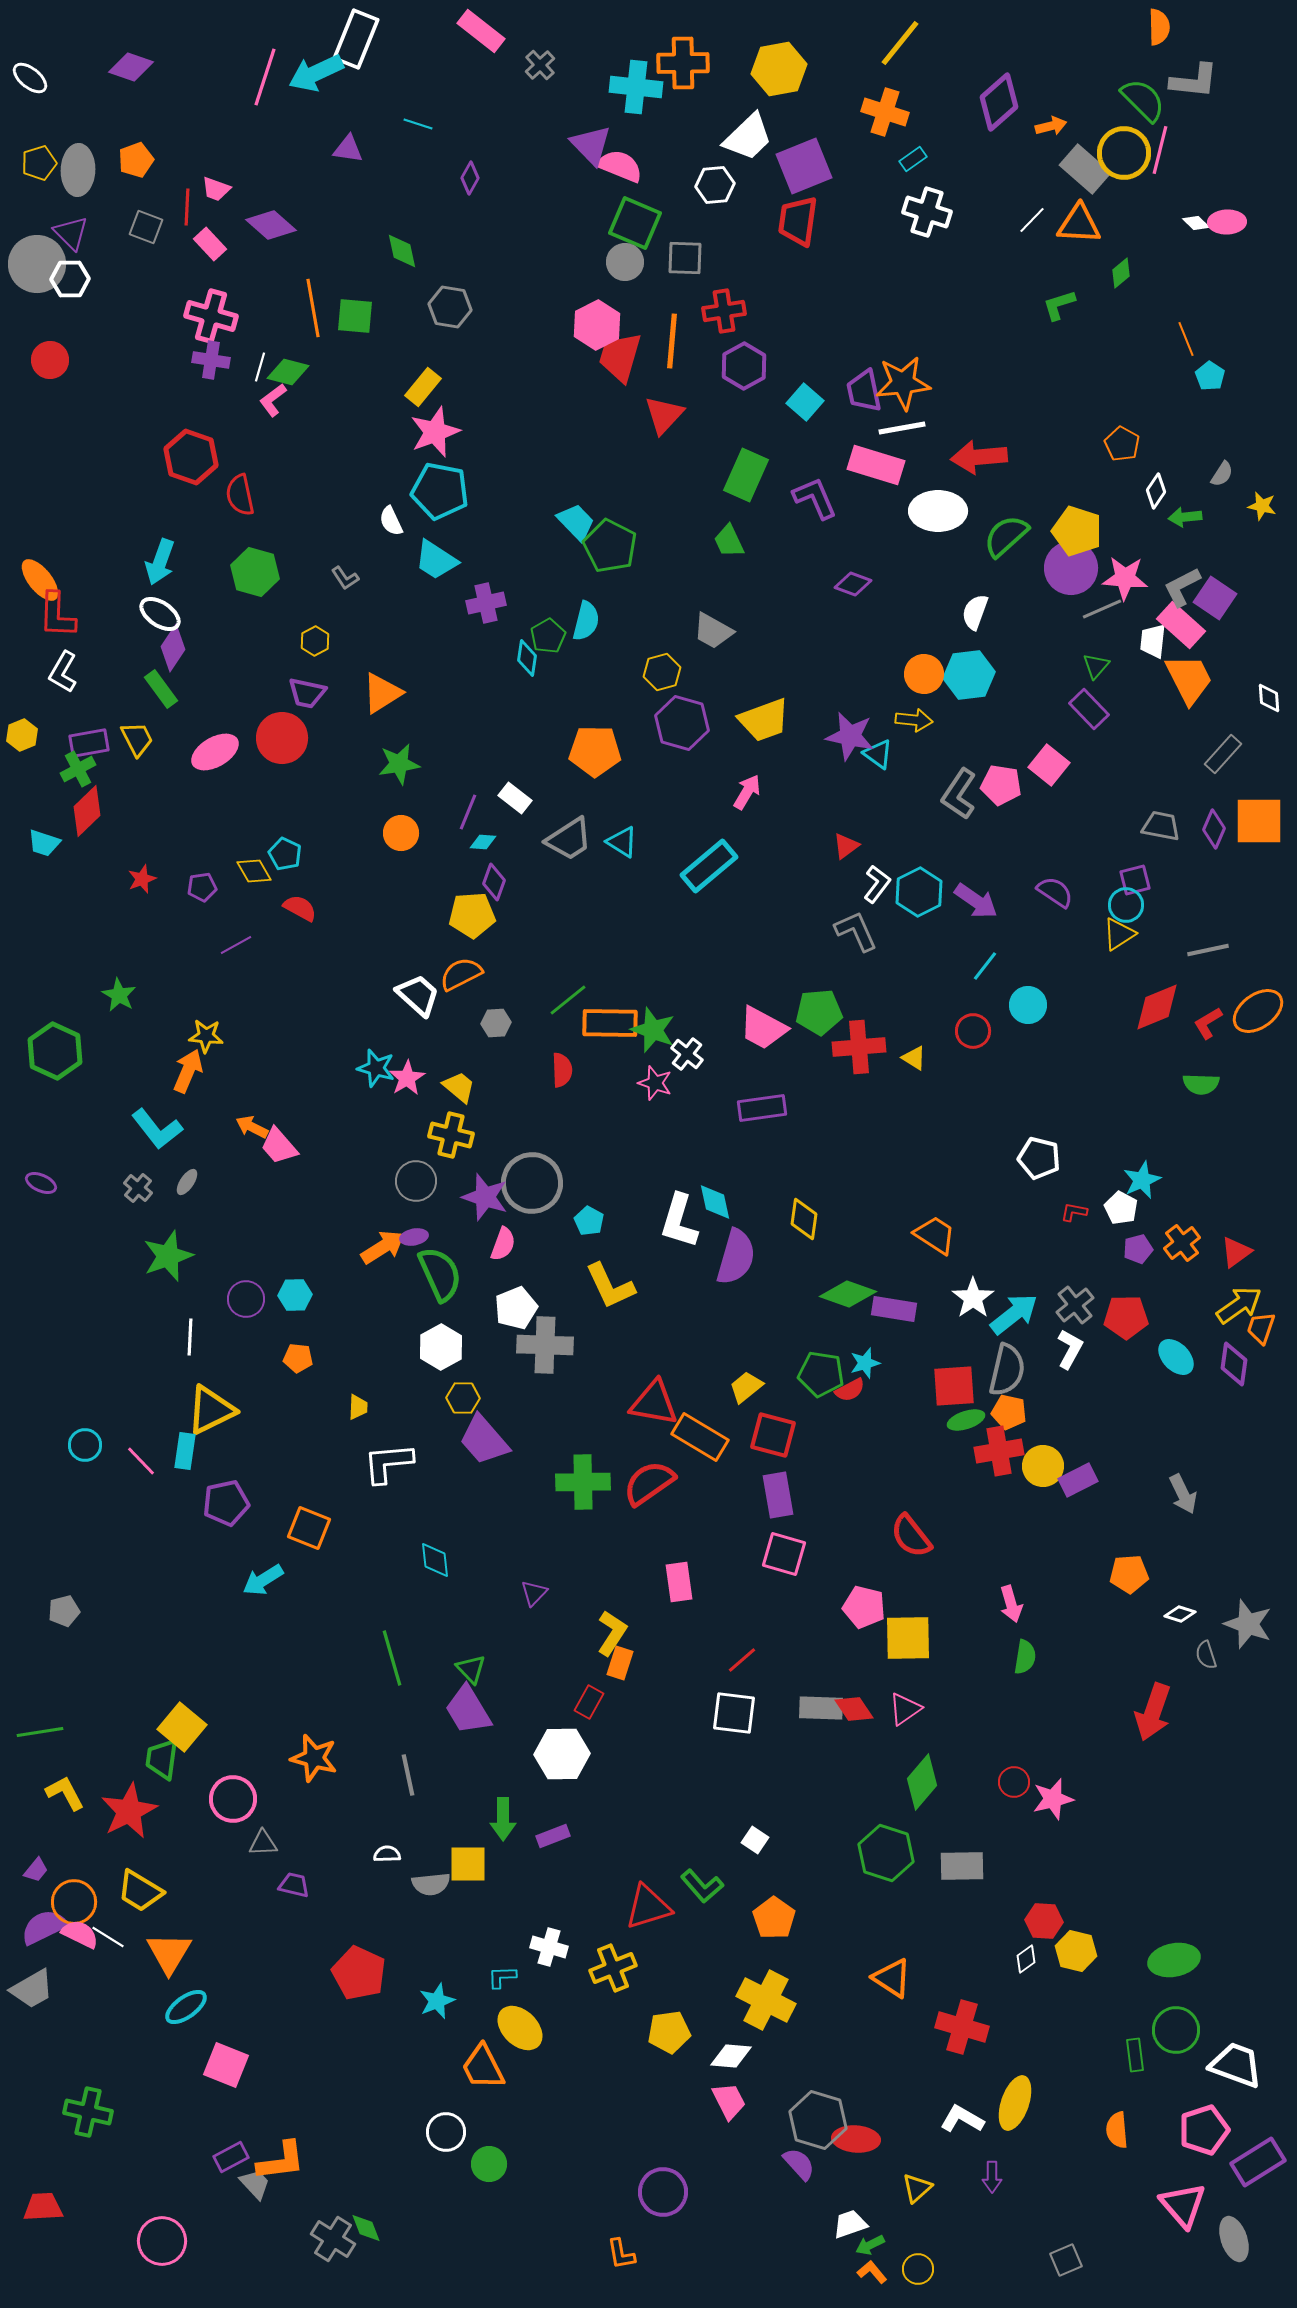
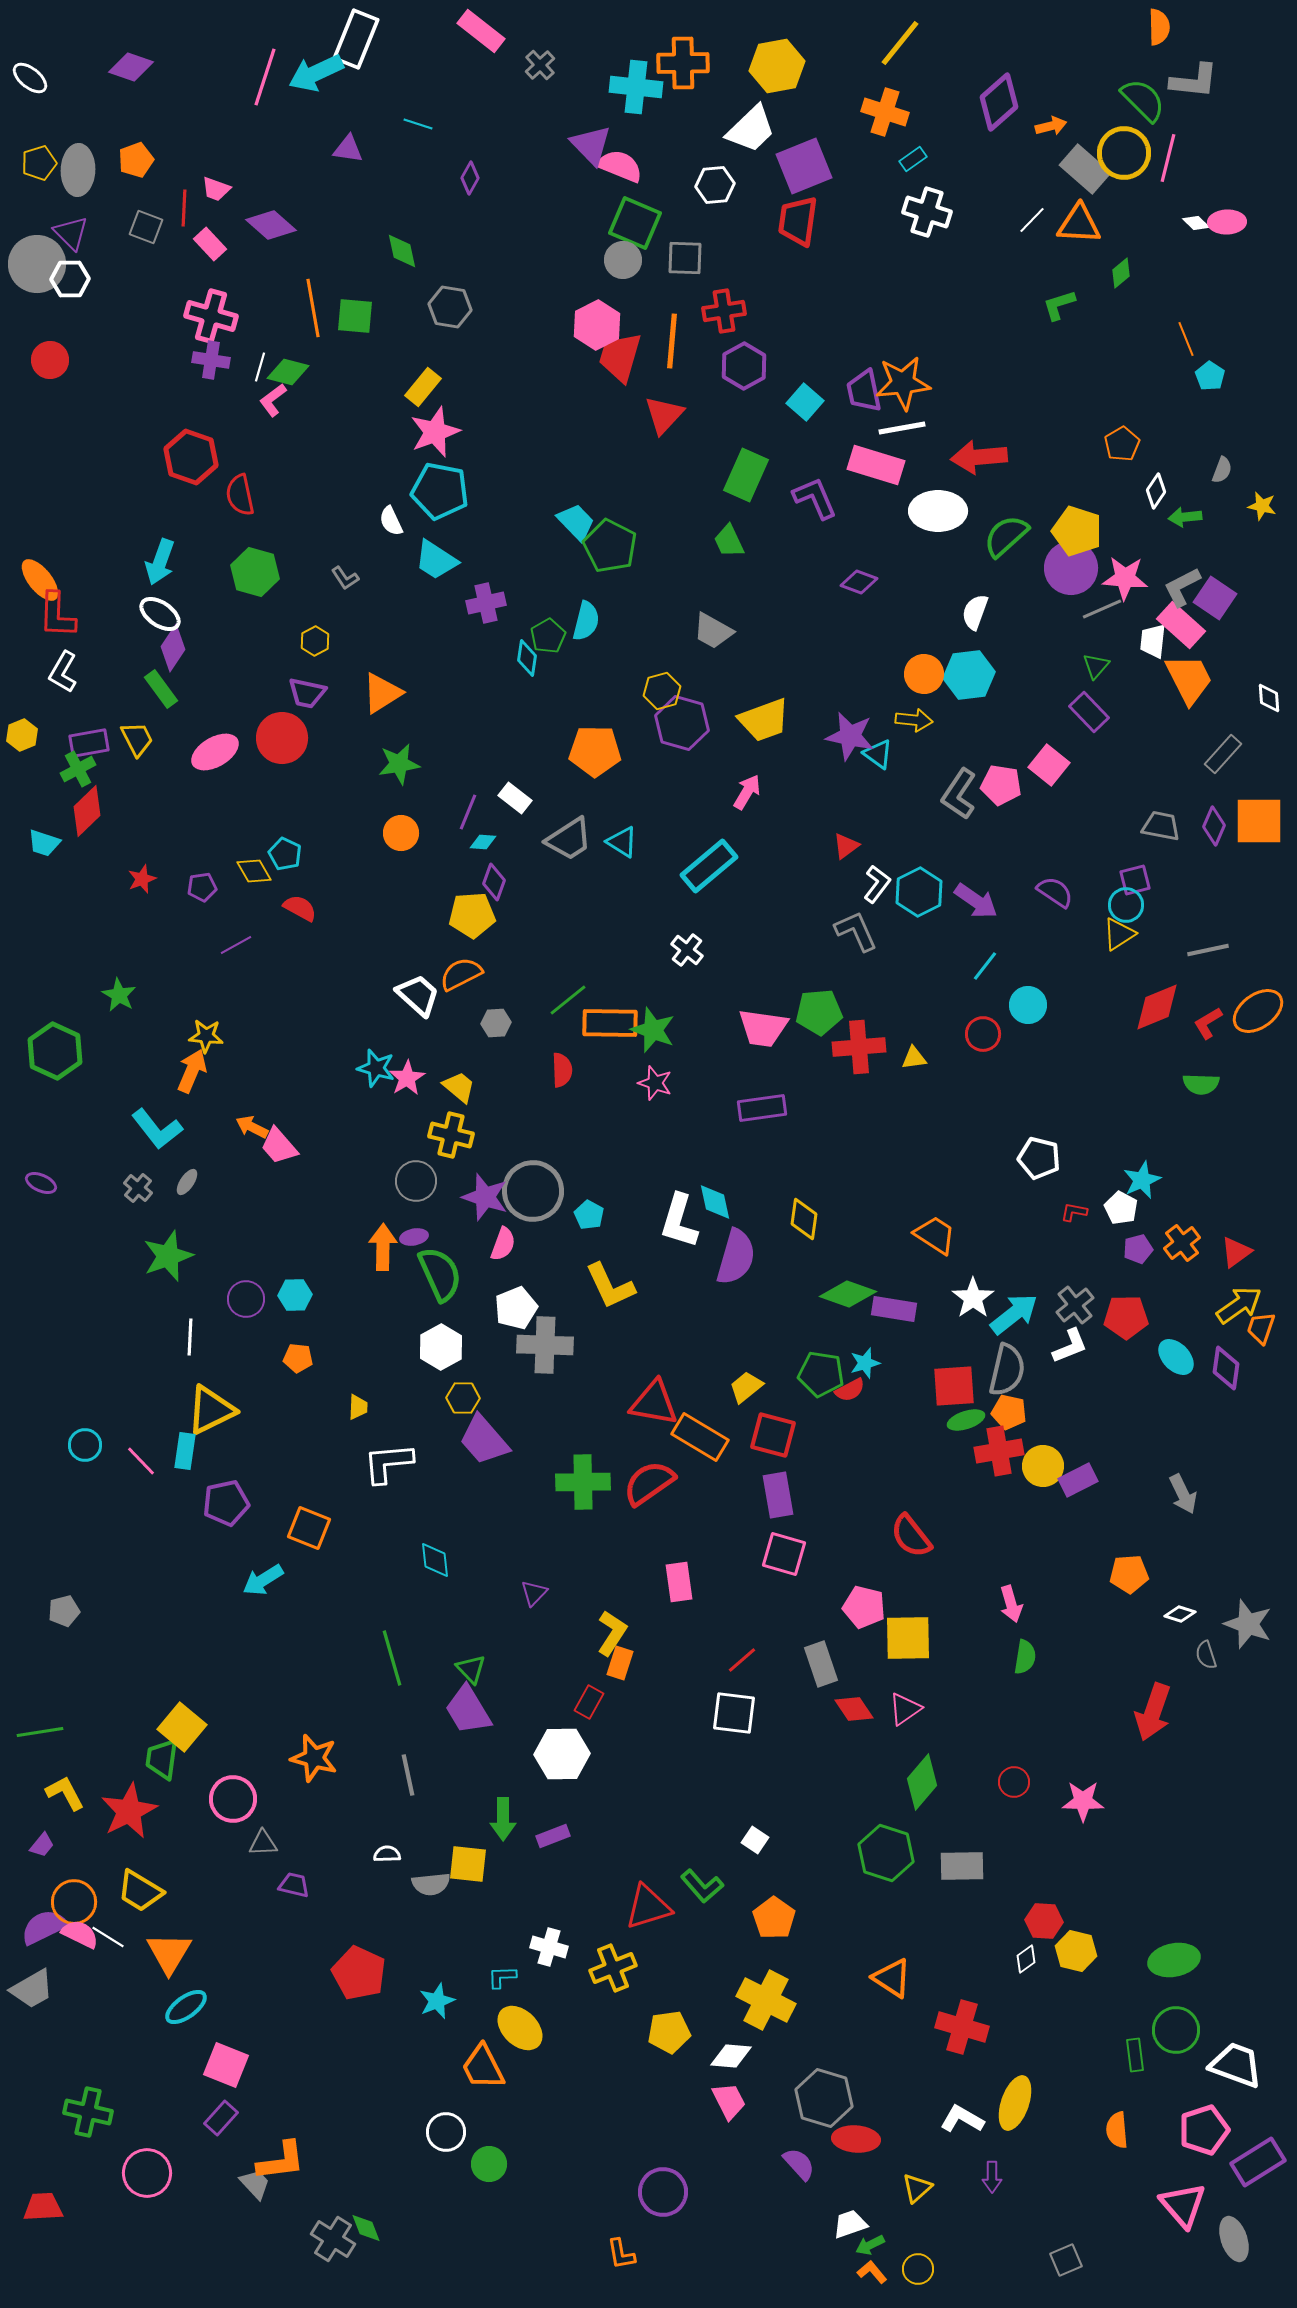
yellow hexagon at (779, 69): moved 2 px left, 3 px up
white trapezoid at (748, 137): moved 3 px right, 8 px up
pink line at (1160, 150): moved 8 px right, 8 px down
red line at (187, 207): moved 3 px left, 1 px down
gray circle at (625, 262): moved 2 px left, 2 px up
orange pentagon at (1122, 444): rotated 12 degrees clockwise
gray semicircle at (1222, 474): moved 4 px up; rotated 12 degrees counterclockwise
purple diamond at (853, 584): moved 6 px right, 2 px up
yellow hexagon at (662, 672): moved 19 px down
purple rectangle at (1089, 709): moved 3 px down
purple diamond at (1214, 829): moved 3 px up
pink trapezoid at (763, 1028): rotated 20 degrees counterclockwise
red circle at (973, 1031): moved 10 px right, 3 px down
white cross at (687, 1054): moved 104 px up
yellow triangle at (914, 1058): rotated 40 degrees counterclockwise
orange arrow at (188, 1071): moved 4 px right
gray circle at (532, 1183): moved 1 px right, 8 px down
cyan pentagon at (589, 1221): moved 6 px up
orange arrow at (383, 1247): rotated 57 degrees counterclockwise
white L-shape at (1070, 1349): moved 3 px up; rotated 39 degrees clockwise
purple diamond at (1234, 1364): moved 8 px left, 4 px down
gray rectangle at (821, 1708): moved 44 px up; rotated 69 degrees clockwise
pink star at (1053, 1799): moved 30 px right, 2 px down; rotated 15 degrees clockwise
yellow square at (468, 1864): rotated 6 degrees clockwise
purple trapezoid at (36, 1870): moved 6 px right, 25 px up
gray hexagon at (818, 2120): moved 6 px right, 22 px up
purple rectangle at (231, 2157): moved 10 px left, 39 px up; rotated 20 degrees counterclockwise
pink circle at (162, 2241): moved 15 px left, 68 px up
